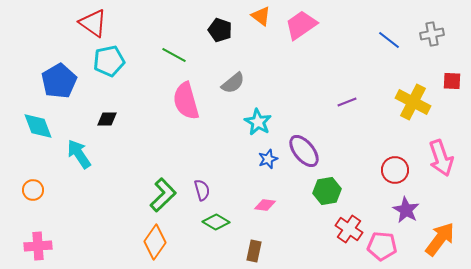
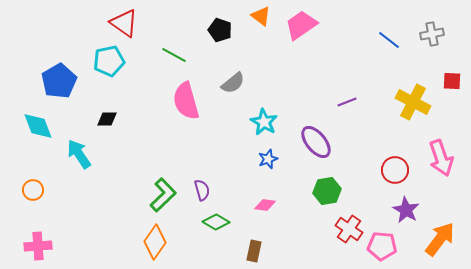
red triangle: moved 31 px right
cyan star: moved 6 px right
purple ellipse: moved 12 px right, 9 px up
